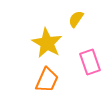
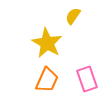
yellow semicircle: moved 3 px left, 3 px up
pink rectangle: moved 3 px left, 17 px down
